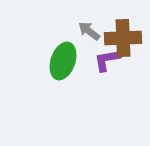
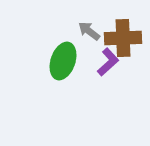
purple L-shape: moved 1 px right, 2 px down; rotated 148 degrees clockwise
